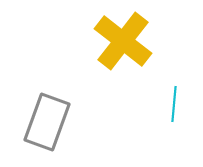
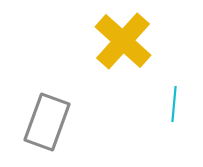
yellow cross: rotated 4 degrees clockwise
